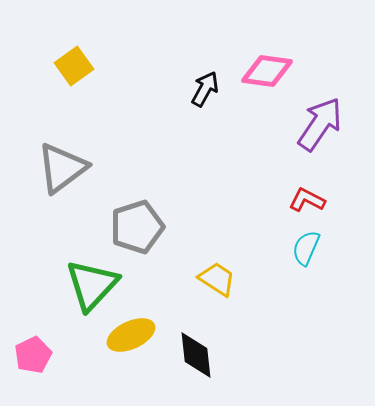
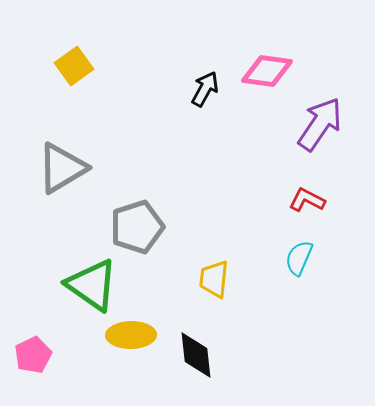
gray triangle: rotated 6 degrees clockwise
cyan semicircle: moved 7 px left, 10 px down
yellow trapezoid: moved 3 px left; rotated 117 degrees counterclockwise
green triangle: rotated 38 degrees counterclockwise
yellow ellipse: rotated 24 degrees clockwise
